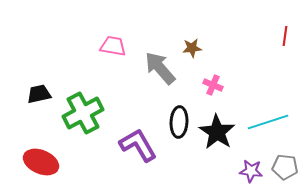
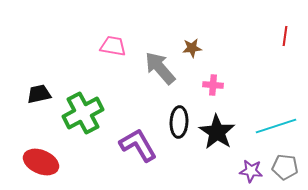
pink cross: rotated 18 degrees counterclockwise
cyan line: moved 8 px right, 4 px down
